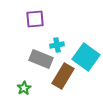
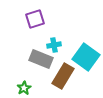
purple square: rotated 12 degrees counterclockwise
cyan cross: moved 3 px left
